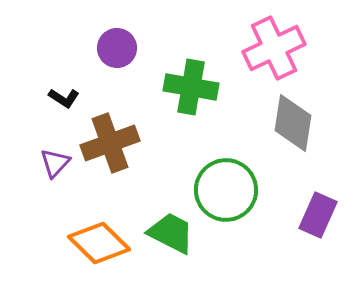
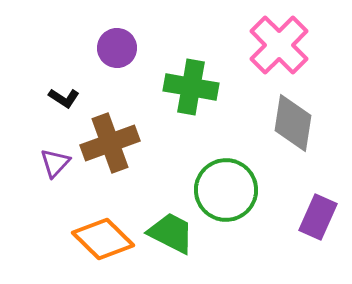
pink cross: moved 5 px right, 3 px up; rotated 20 degrees counterclockwise
purple rectangle: moved 2 px down
orange diamond: moved 4 px right, 4 px up
